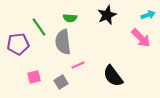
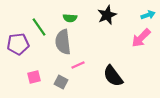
pink arrow: rotated 90 degrees clockwise
gray square: rotated 32 degrees counterclockwise
